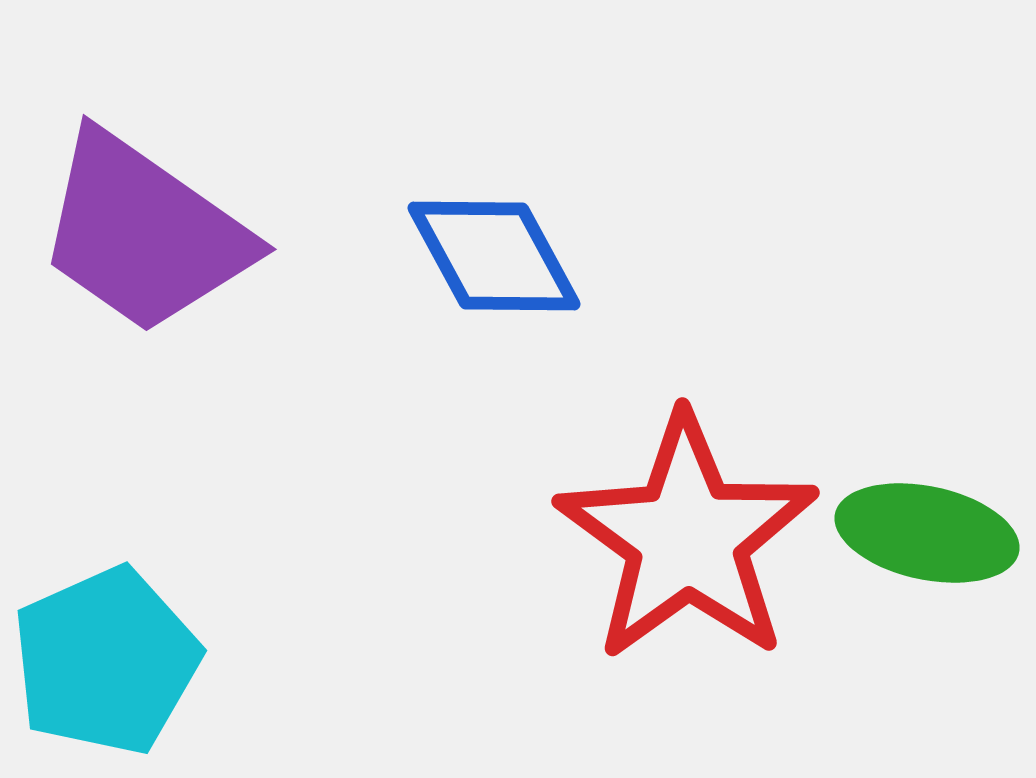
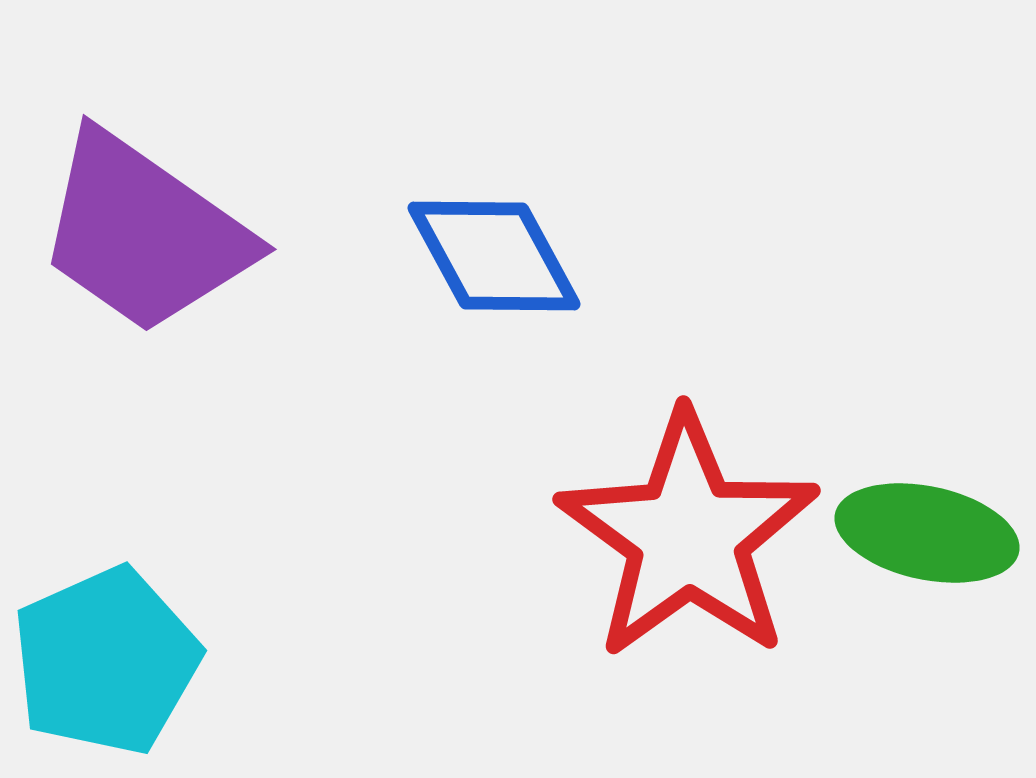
red star: moved 1 px right, 2 px up
